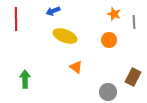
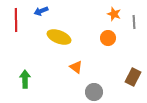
blue arrow: moved 12 px left
red line: moved 1 px down
yellow ellipse: moved 6 px left, 1 px down
orange circle: moved 1 px left, 2 px up
gray circle: moved 14 px left
